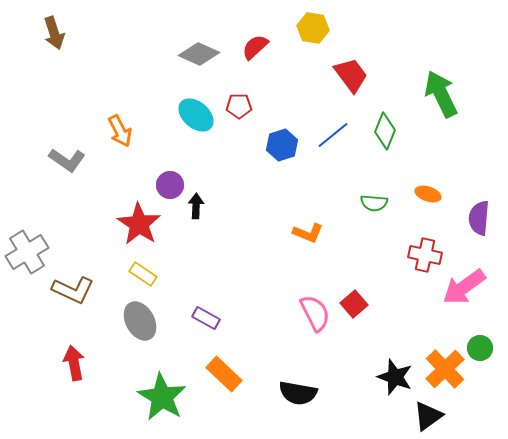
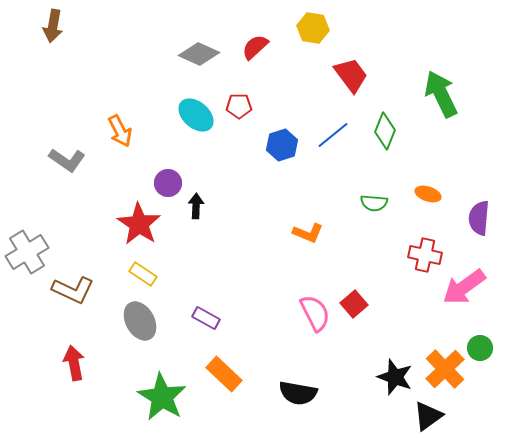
brown arrow: moved 1 px left, 7 px up; rotated 28 degrees clockwise
purple circle: moved 2 px left, 2 px up
